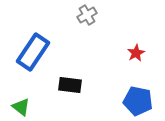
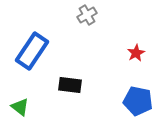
blue rectangle: moved 1 px left, 1 px up
green triangle: moved 1 px left
